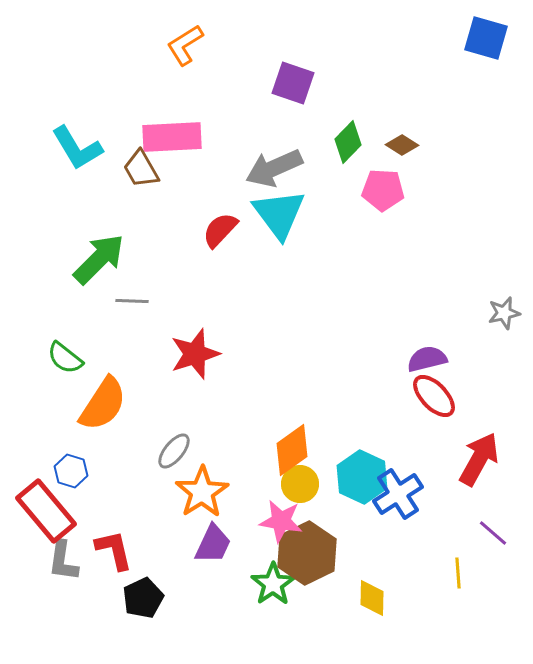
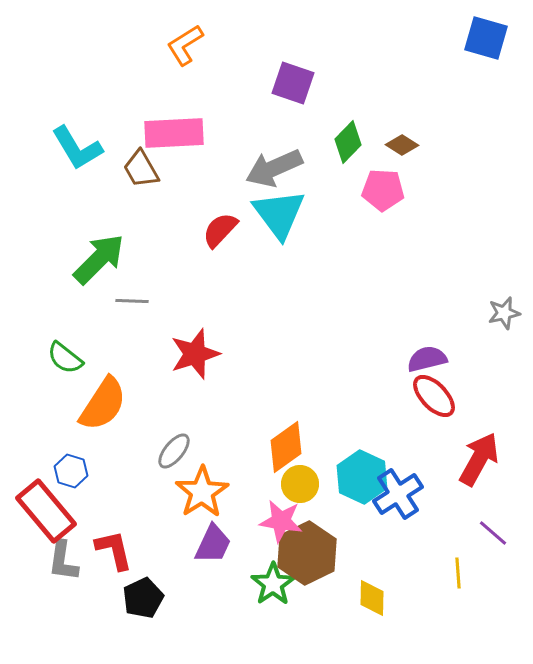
pink rectangle: moved 2 px right, 4 px up
orange diamond: moved 6 px left, 3 px up
